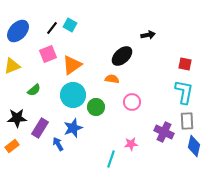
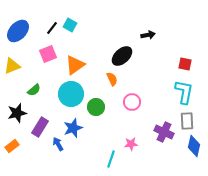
orange triangle: moved 3 px right
orange semicircle: rotated 56 degrees clockwise
cyan circle: moved 2 px left, 1 px up
black star: moved 5 px up; rotated 12 degrees counterclockwise
purple rectangle: moved 1 px up
